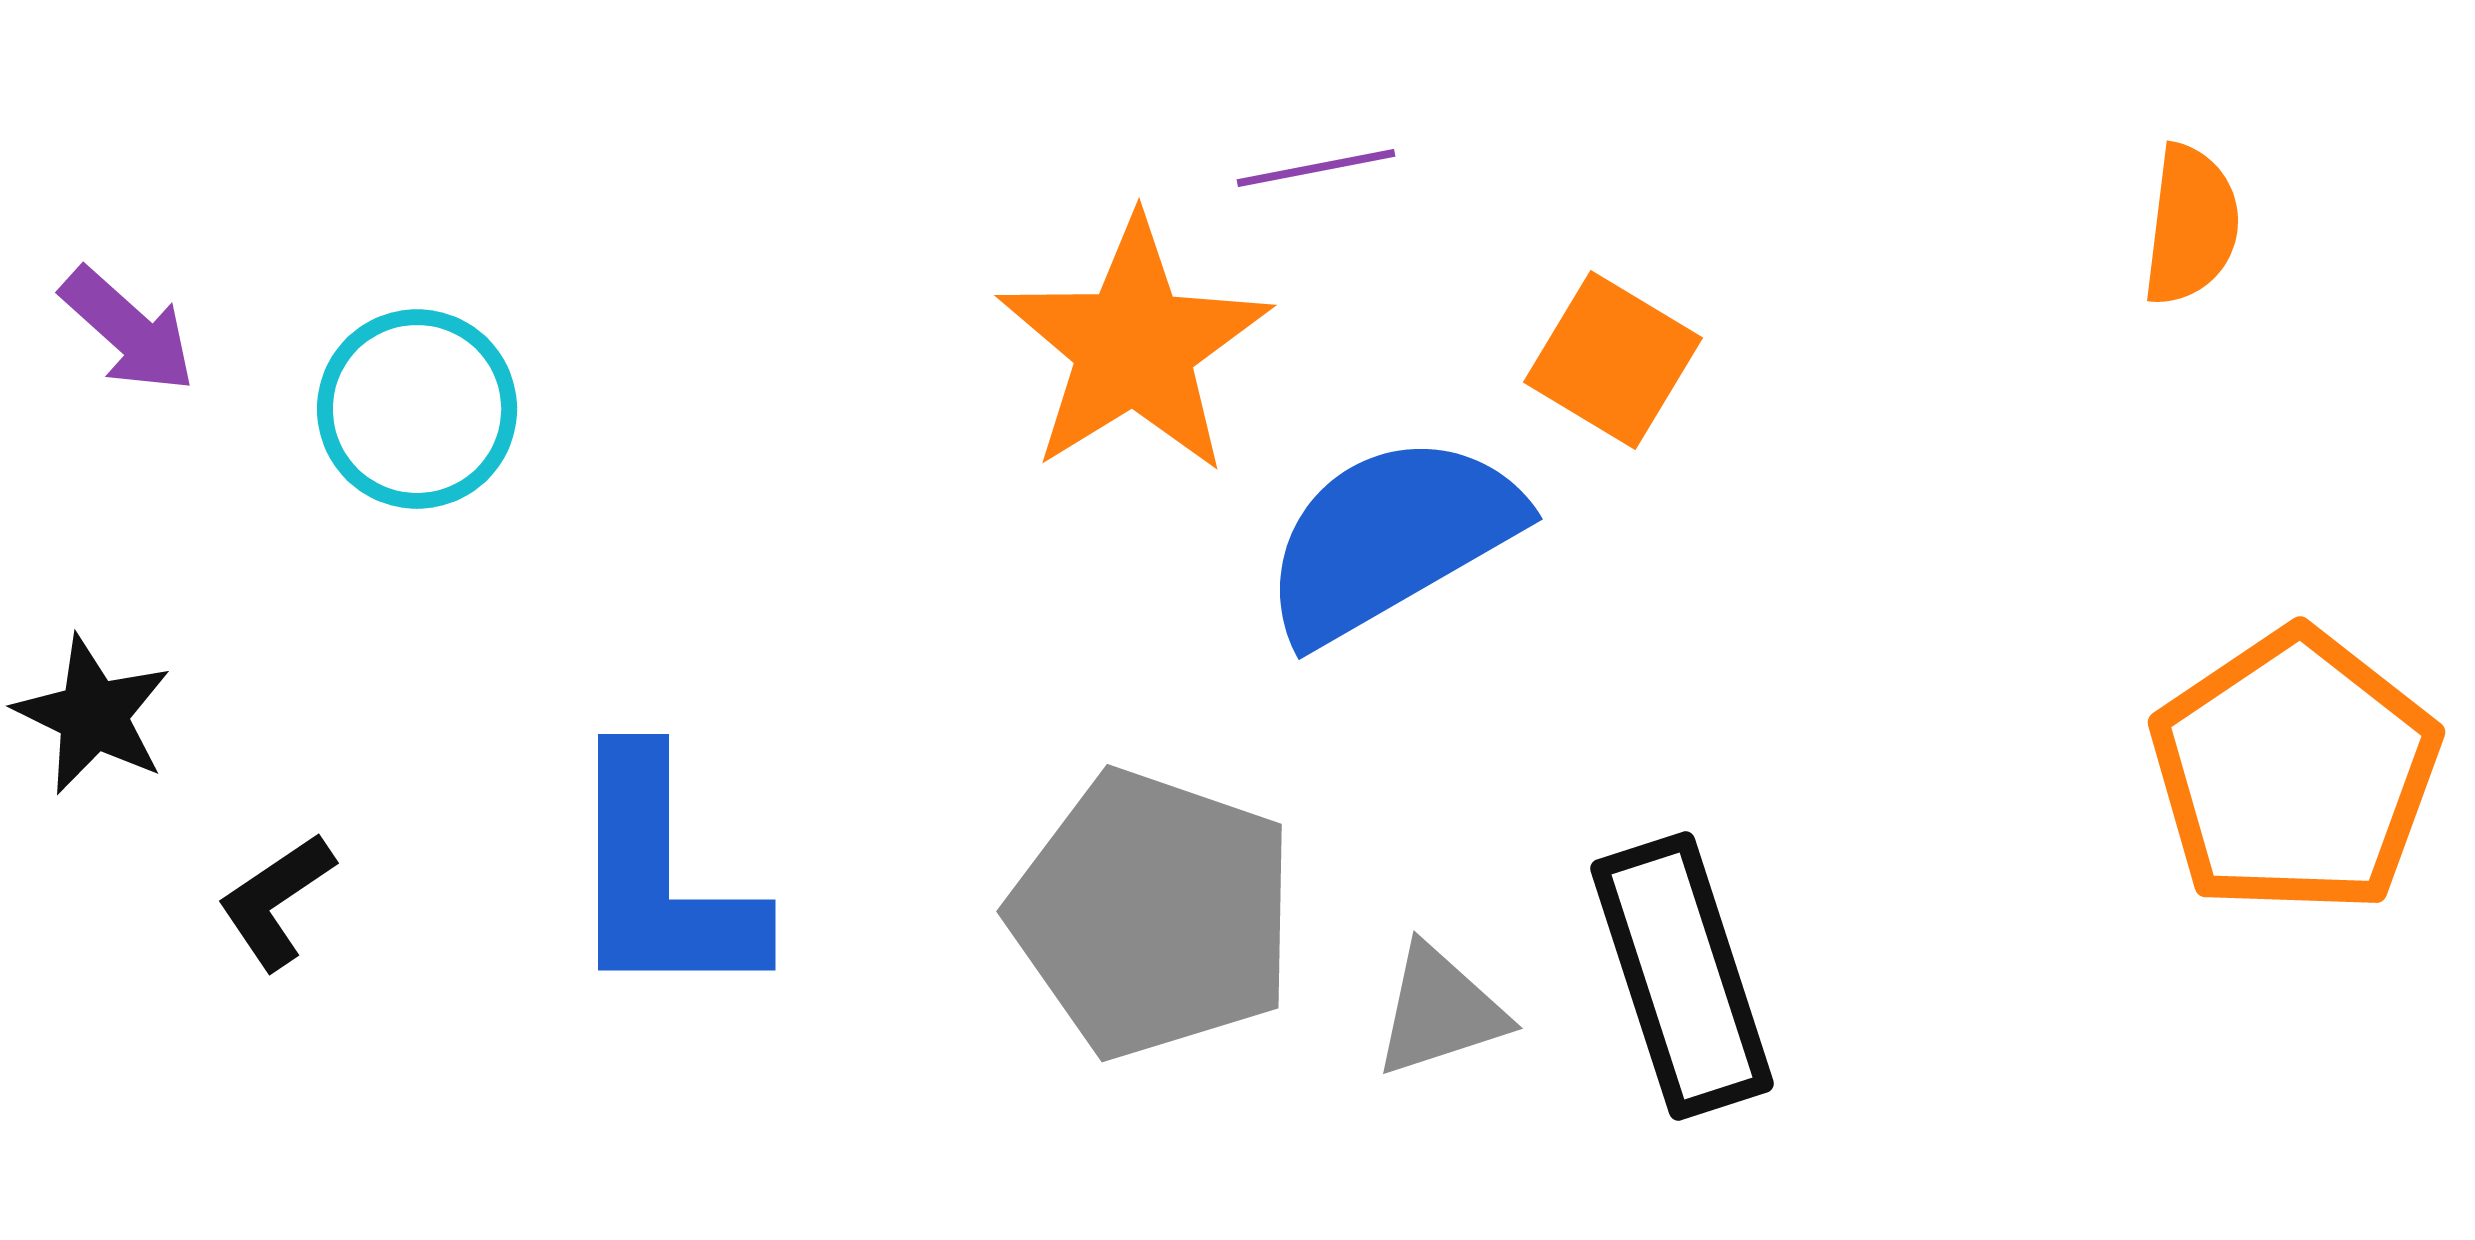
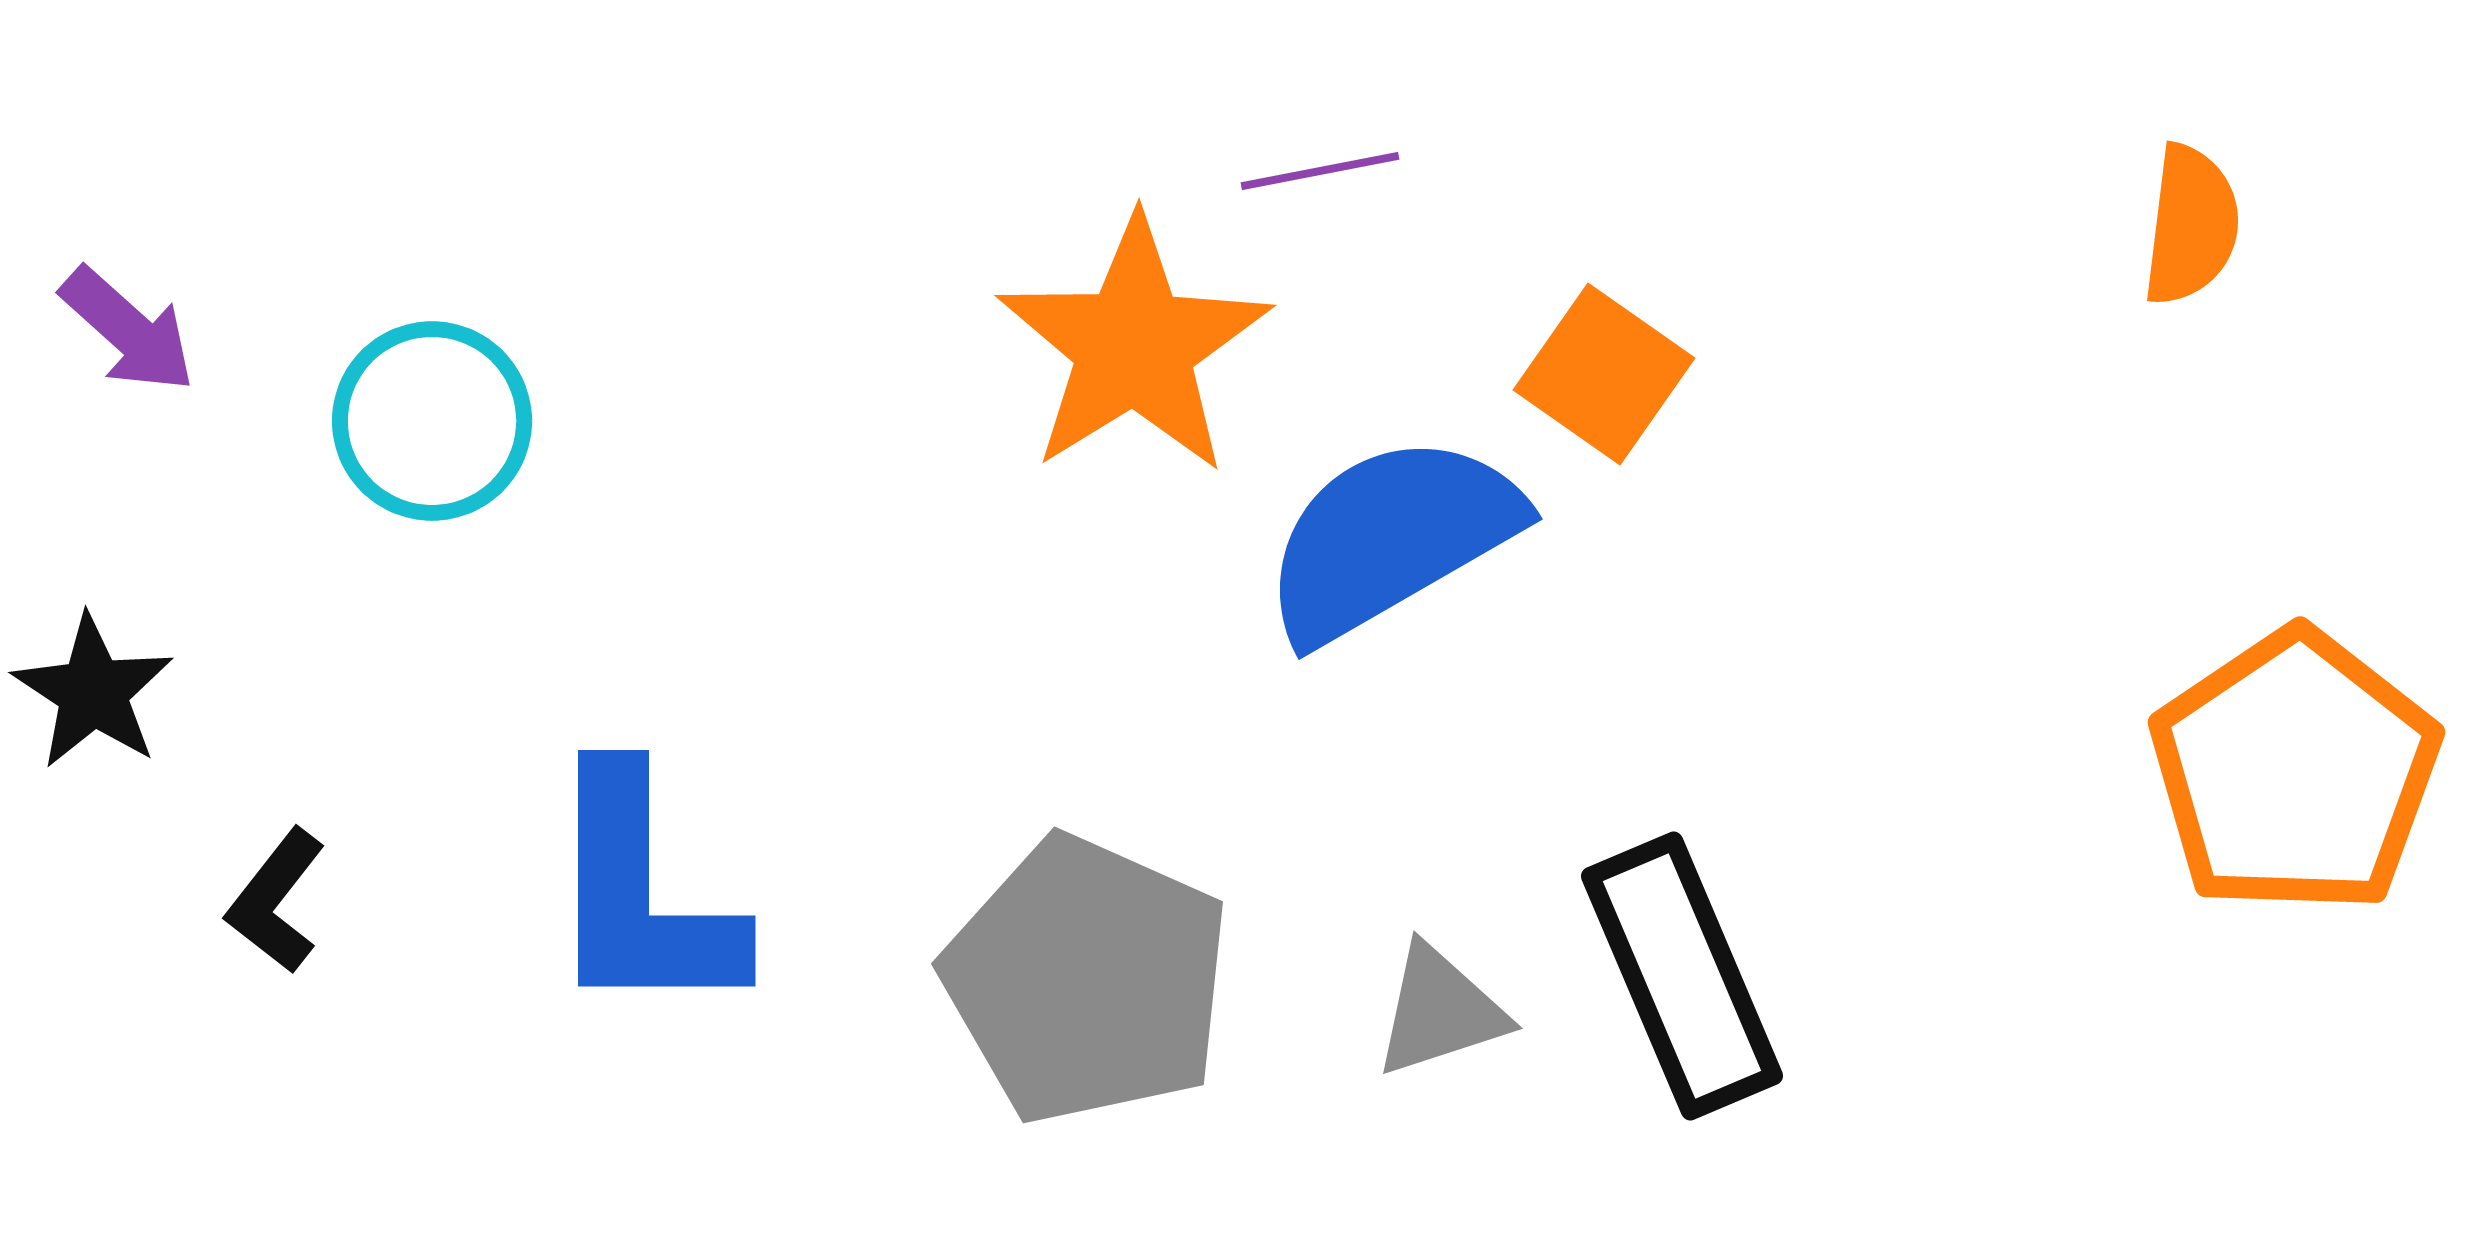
purple line: moved 4 px right, 3 px down
orange square: moved 9 px left, 14 px down; rotated 4 degrees clockwise
cyan circle: moved 15 px right, 12 px down
black star: moved 23 px up; rotated 7 degrees clockwise
blue L-shape: moved 20 px left, 16 px down
black L-shape: rotated 18 degrees counterclockwise
gray pentagon: moved 66 px left, 66 px down; rotated 5 degrees clockwise
black rectangle: rotated 5 degrees counterclockwise
